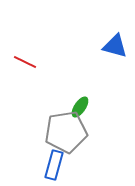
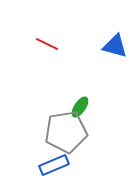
red line: moved 22 px right, 18 px up
blue rectangle: rotated 52 degrees clockwise
